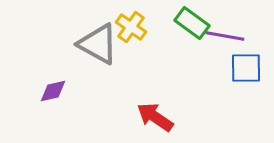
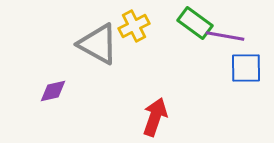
green rectangle: moved 3 px right
yellow cross: moved 3 px right, 1 px up; rotated 28 degrees clockwise
red arrow: rotated 75 degrees clockwise
